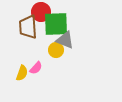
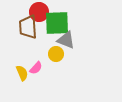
red circle: moved 2 px left
green square: moved 1 px right, 1 px up
gray triangle: moved 1 px right
yellow circle: moved 4 px down
yellow semicircle: rotated 42 degrees counterclockwise
